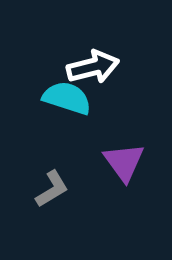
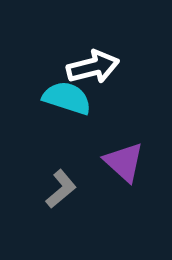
purple triangle: rotated 12 degrees counterclockwise
gray L-shape: moved 9 px right; rotated 9 degrees counterclockwise
